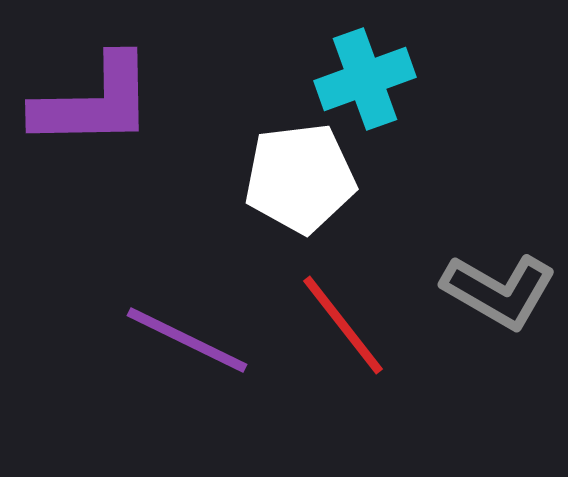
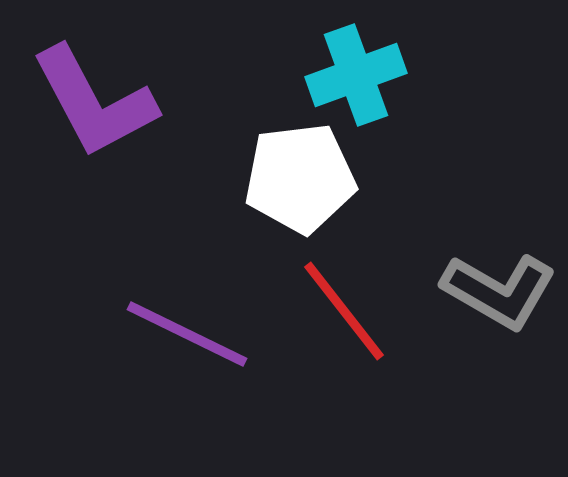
cyan cross: moved 9 px left, 4 px up
purple L-shape: rotated 63 degrees clockwise
red line: moved 1 px right, 14 px up
purple line: moved 6 px up
